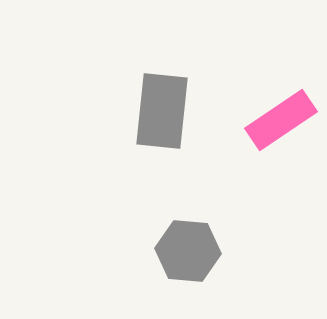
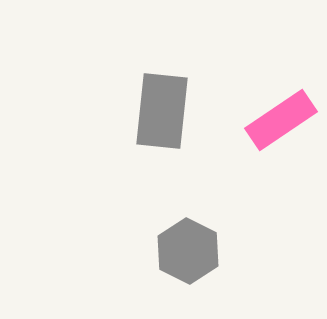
gray hexagon: rotated 22 degrees clockwise
